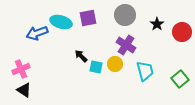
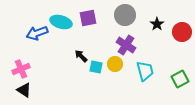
green square: rotated 12 degrees clockwise
